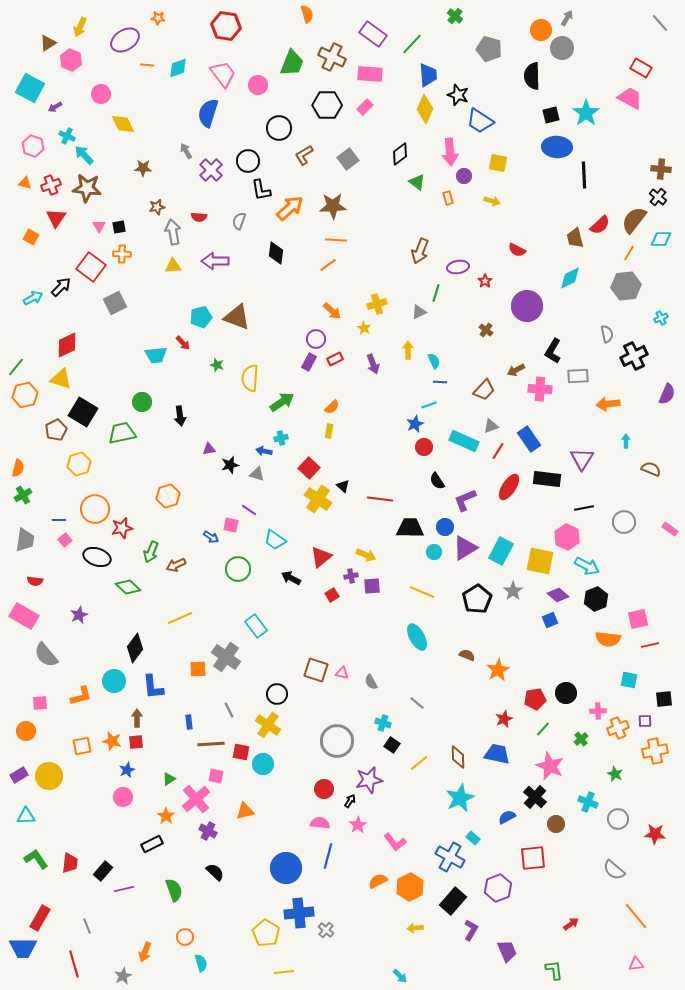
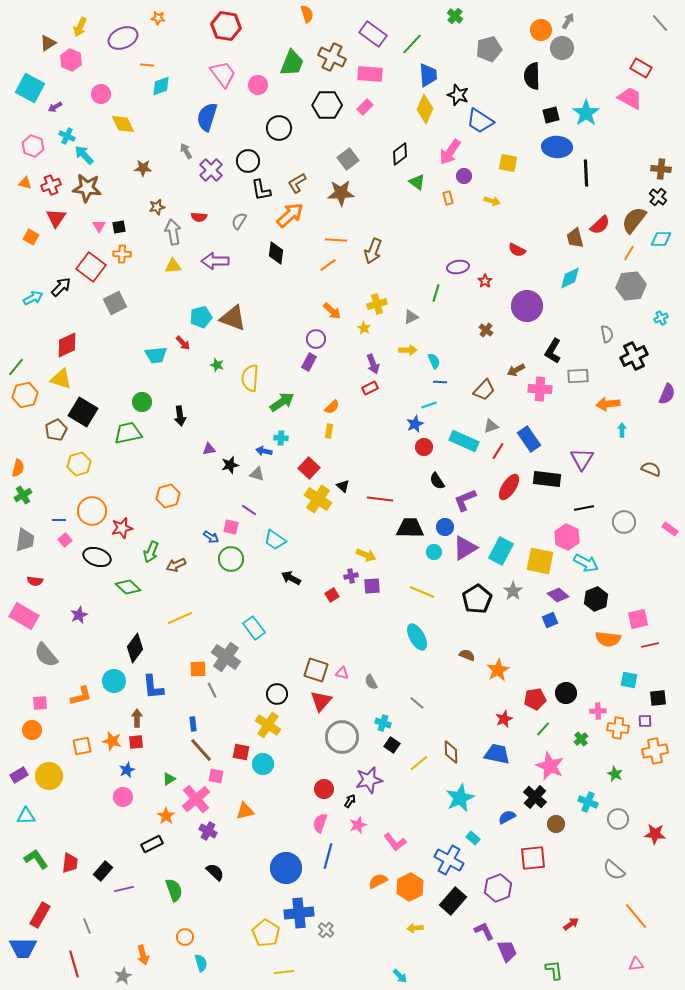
gray arrow at (567, 18): moved 1 px right, 3 px down
purple ellipse at (125, 40): moved 2 px left, 2 px up; rotated 8 degrees clockwise
gray pentagon at (489, 49): rotated 30 degrees counterclockwise
cyan diamond at (178, 68): moved 17 px left, 18 px down
blue semicircle at (208, 113): moved 1 px left, 4 px down
pink arrow at (450, 152): rotated 40 degrees clockwise
brown L-shape at (304, 155): moved 7 px left, 28 px down
yellow square at (498, 163): moved 10 px right
black line at (584, 175): moved 2 px right, 2 px up
brown star at (333, 206): moved 8 px right, 13 px up
orange arrow at (290, 208): moved 7 px down
gray semicircle at (239, 221): rotated 12 degrees clockwise
brown arrow at (420, 251): moved 47 px left
gray hexagon at (626, 286): moved 5 px right
gray triangle at (419, 312): moved 8 px left, 5 px down
brown triangle at (237, 317): moved 4 px left, 1 px down
yellow arrow at (408, 350): rotated 90 degrees clockwise
red rectangle at (335, 359): moved 35 px right, 29 px down
green trapezoid at (122, 433): moved 6 px right
cyan cross at (281, 438): rotated 16 degrees clockwise
cyan arrow at (626, 441): moved 4 px left, 11 px up
orange circle at (95, 509): moved 3 px left, 2 px down
pink square at (231, 525): moved 2 px down
red triangle at (321, 557): moved 144 px down; rotated 10 degrees counterclockwise
cyan arrow at (587, 566): moved 1 px left, 3 px up
green circle at (238, 569): moved 7 px left, 10 px up
cyan rectangle at (256, 626): moved 2 px left, 2 px down
black square at (664, 699): moved 6 px left, 1 px up
gray line at (229, 710): moved 17 px left, 20 px up
blue rectangle at (189, 722): moved 4 px right, 2 px down
orange cross at (618, 728): rotated 30 degrees clockwise
orange circle at (26, 731): moved 6 px right, 1 px up
gray circle at (337, 741): moved 5 px right, 4 px up
brown line at (211, 744): moved 10 px left, 6 px down; rotated 52 degrees clockwise
brown diamond at (458, 757): moved 7 px left, 5 px up
pink semicircle at (320, 823): rotated 78 degrees counterclockwise
pink star at (358, 825): rotated 12 degrees clockwise
blue cross at (450, 857): moved 1 px left, 3 px down
red rectangle at (40, 918): moved 3 px up
purple L-shape at (471, 930): moved 13 px right, 1 px down; rotated 55 degrees counterclockwise
orange arrow at (145, 952): moved 2 px left, 3 px down; rotated 36 degrees counterclockwise
